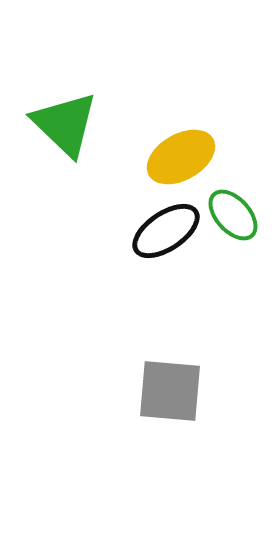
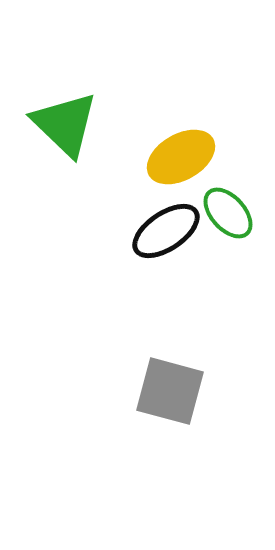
green ellipse: moved 5 px left, 2 px up
gray square: rotated 10 degrees clockwise
